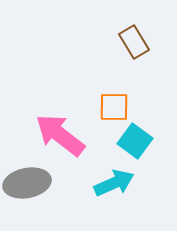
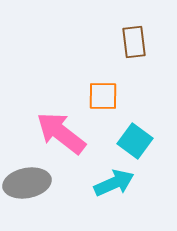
brown rectangle: rotated 24 degrees clockwise
orange square: moved 11 px left, 11 px up
pink arrow: moved 1 px right, 2 px up
